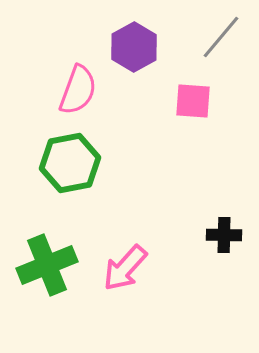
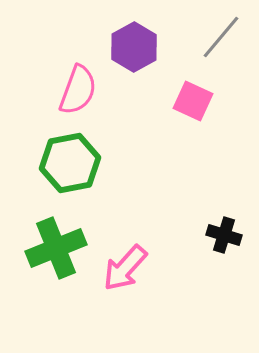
pink square: rotated 21 degrees clockwise
black cross: rotated 16 degrees clockwise
green cross: moved 9 px right, 17 px up
